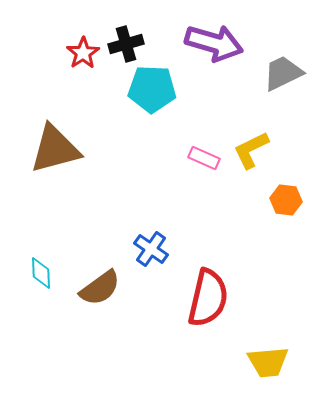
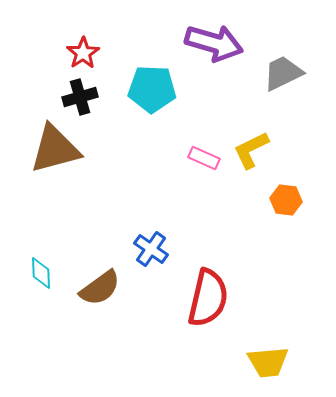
black cross: moved 46 px left, 53 px down
